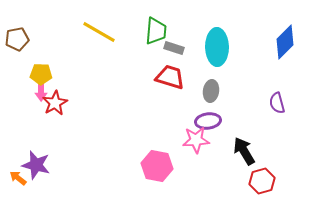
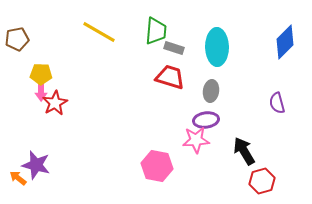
purple ellipse: moved 2 px left, 1 px up
